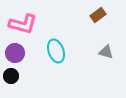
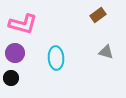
cyan ellipse: moved 7 px down; rotated 15 degrees clockwise
black circle: moved 2 px down
